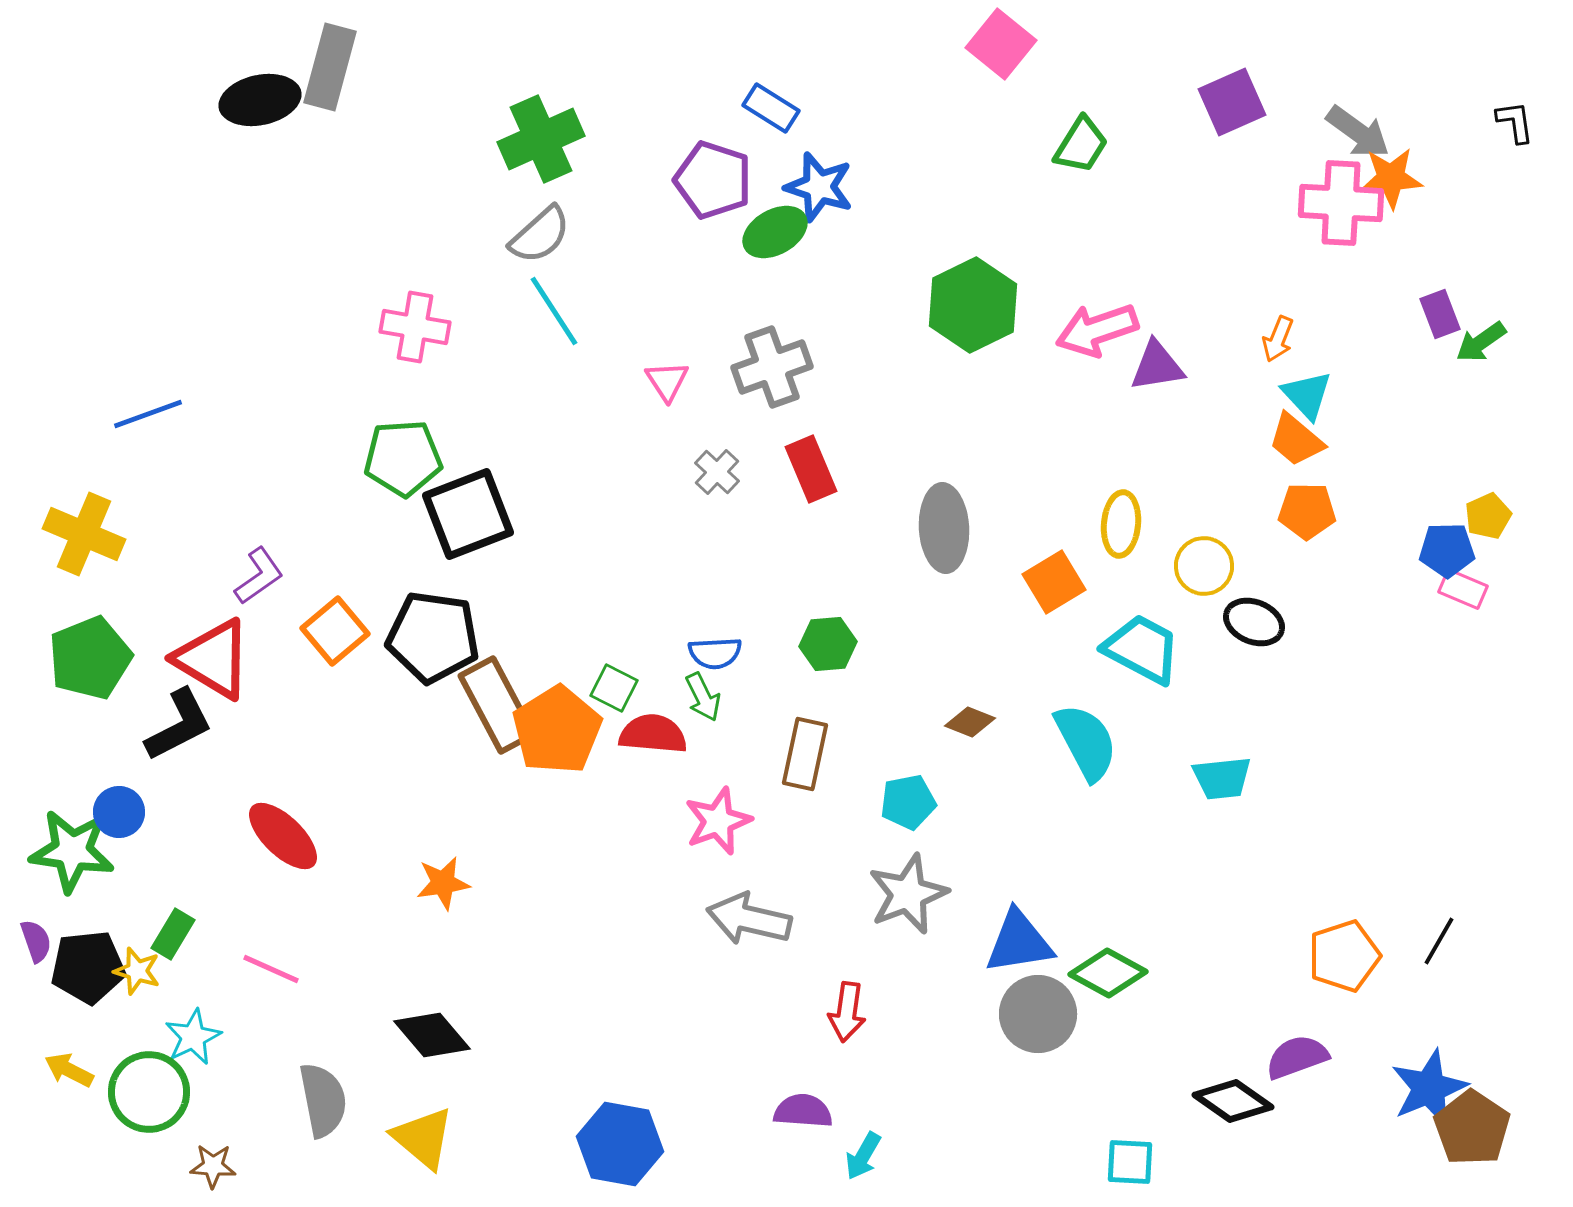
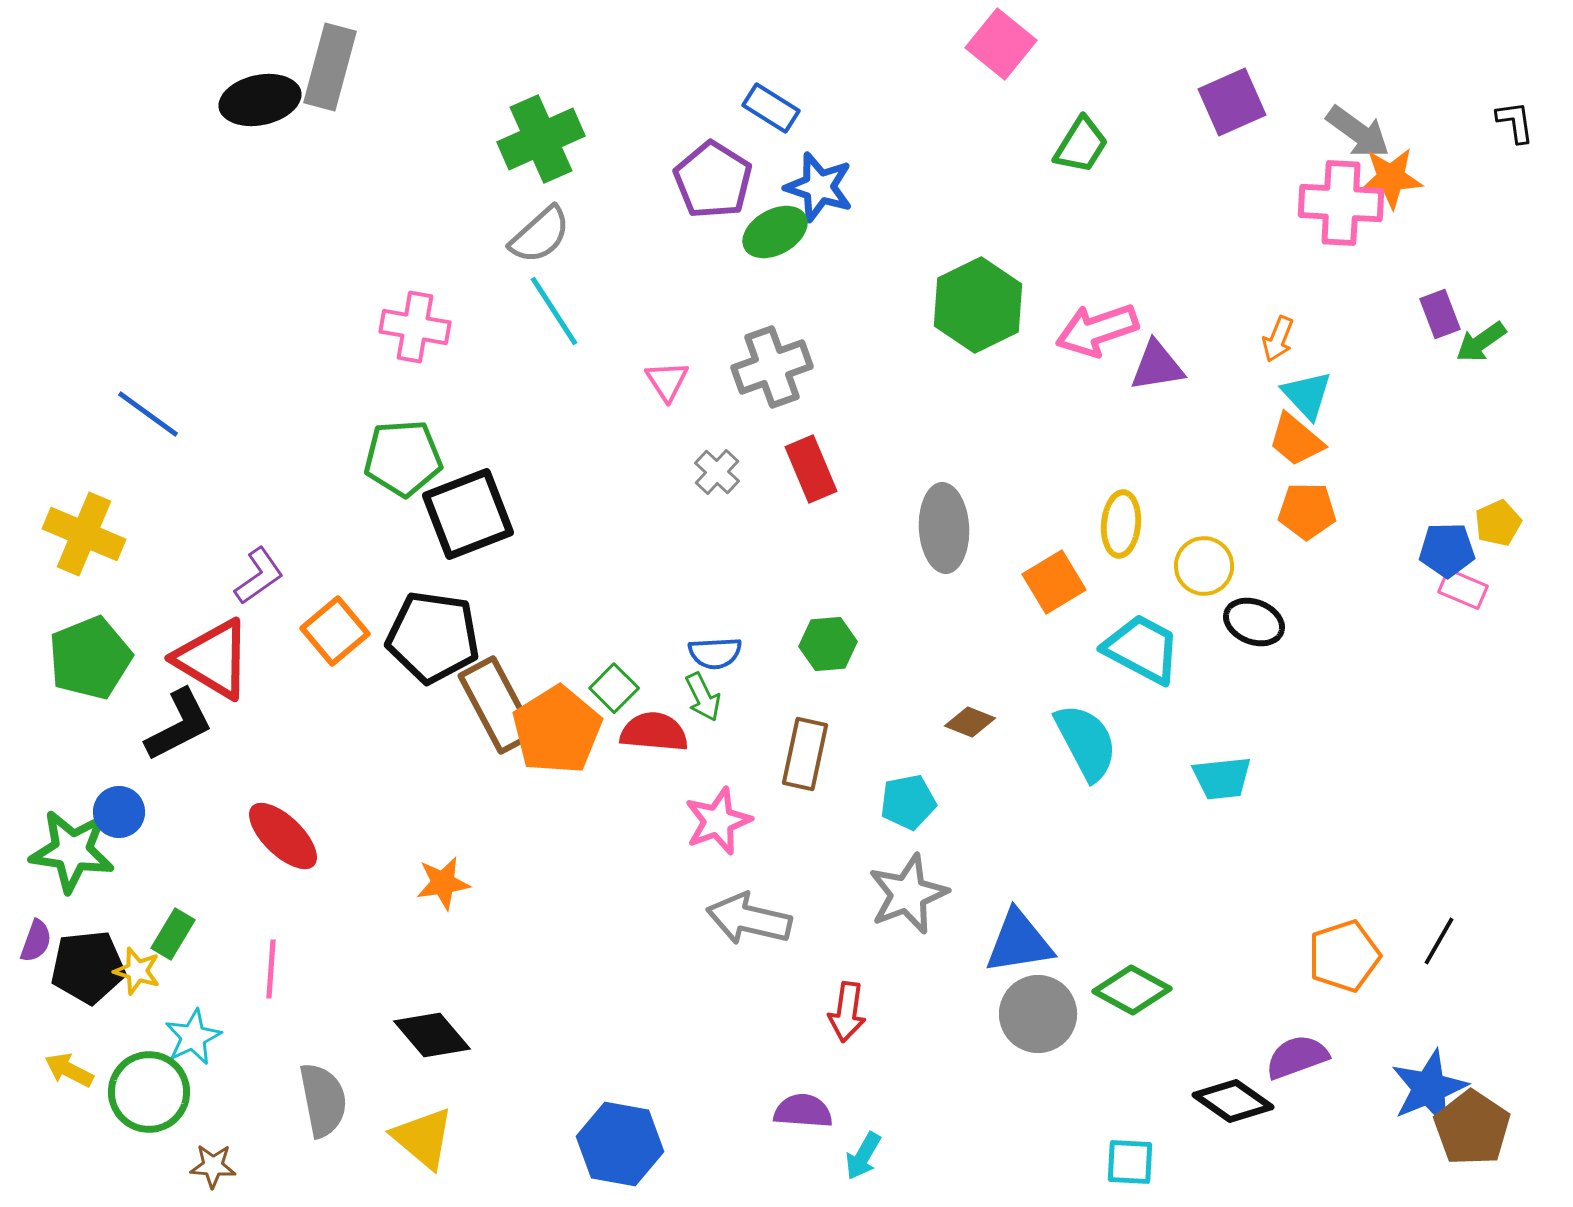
purple pentagon at (713, 180): rotated 14 degrees clockwise
green hexagon at (973, 305): moved 5 px right
blue line at (148, 414): rotated 56 degrees clockwise
yellow pentagon at (1488, 516): moved 10 px right, 7 px down
green square at (614, 688): rotated 18 degrees clockwise
red semicircle at (653, 734): moved 1 px right, 2 px up
purple semicircle at (36, 941): rotated 39 degrees clockwise
pink line at (271, 969): rotated 70 degrees clockwise
green diamond at (1108, 973): moved 24 px right, 17 px down
